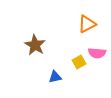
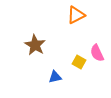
orange triangle: moved 11 px left, 9 px up
pink semicircle: rotated 60 degrees clockwise
yellow square: rotated 32 degrees counterclockwise
